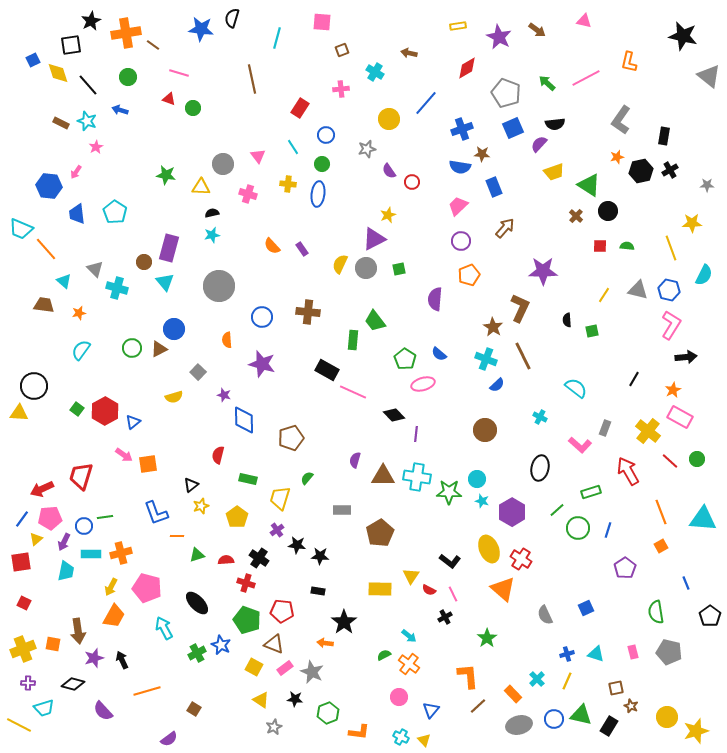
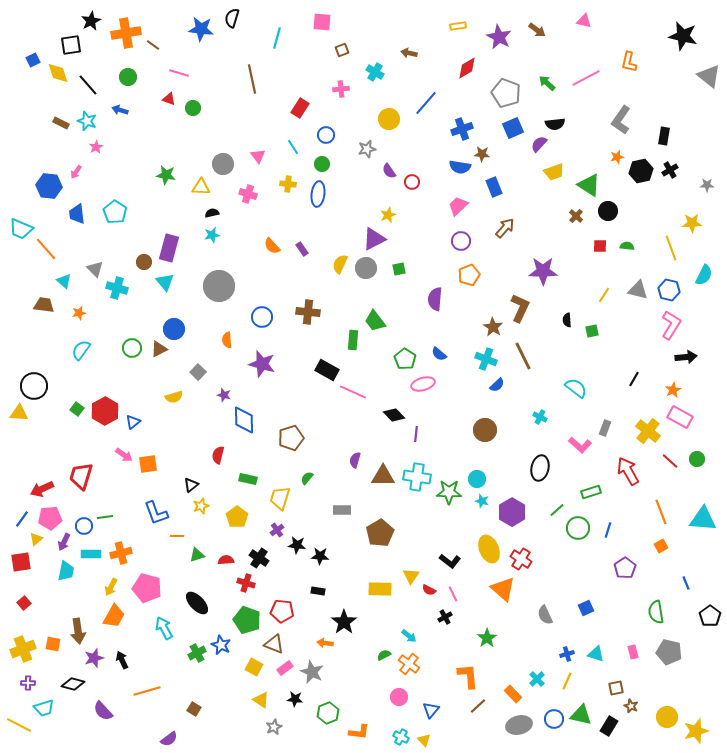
red square at (24, 603): rotated 24 degrees clockwise
